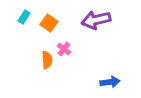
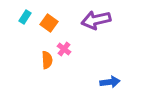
cyan rectangle: moved 1 px right
